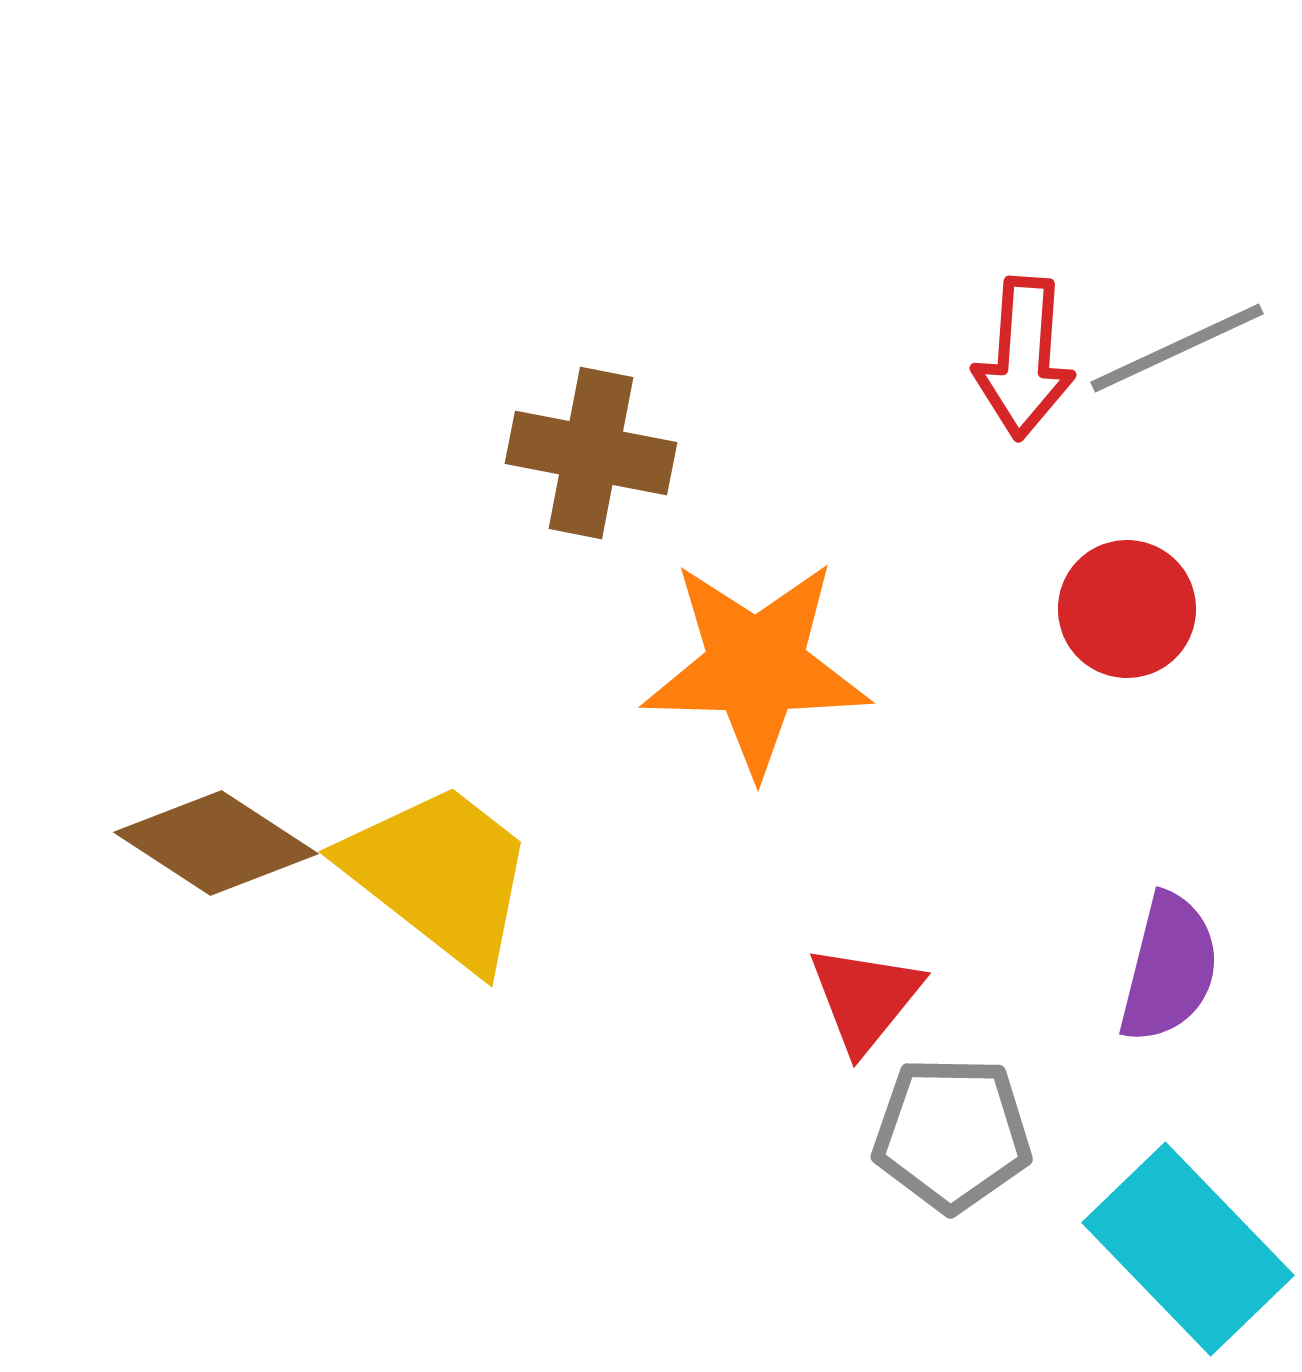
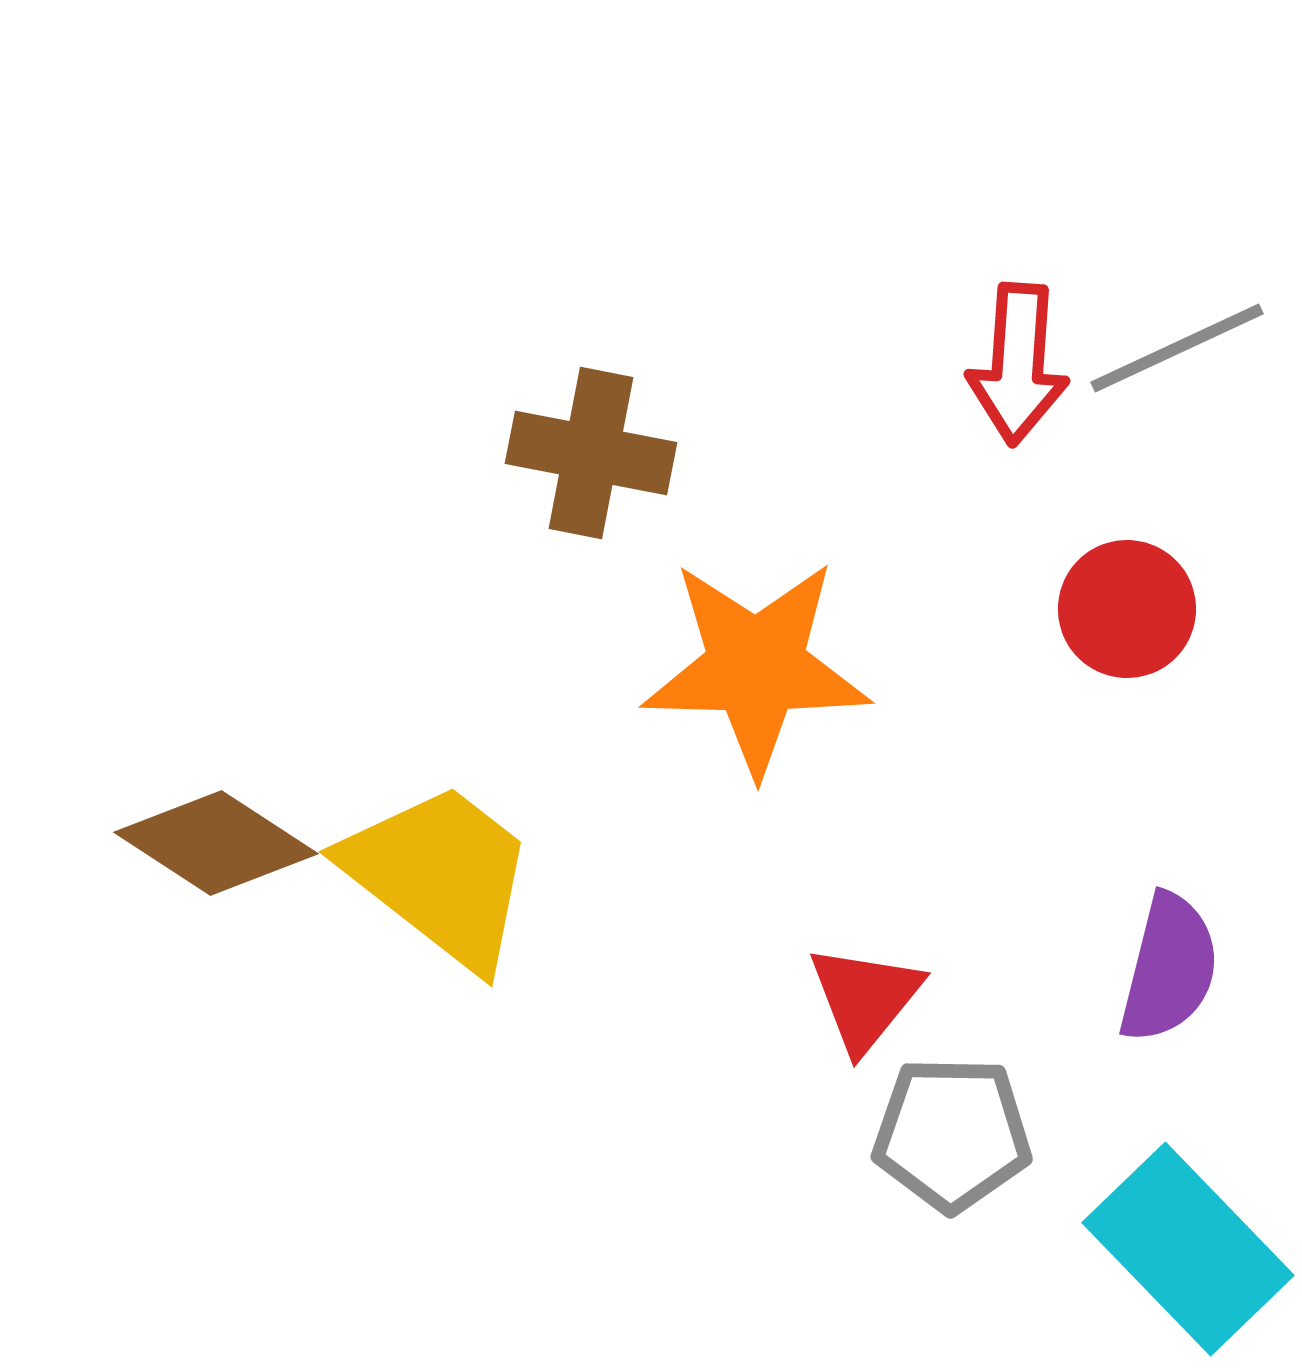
red arrow: moved 6 px left, 6 px down
